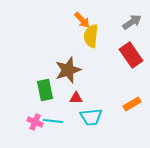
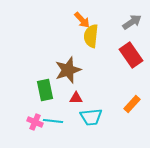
orange rectangle: rotated 18 degrees counterclockwise
